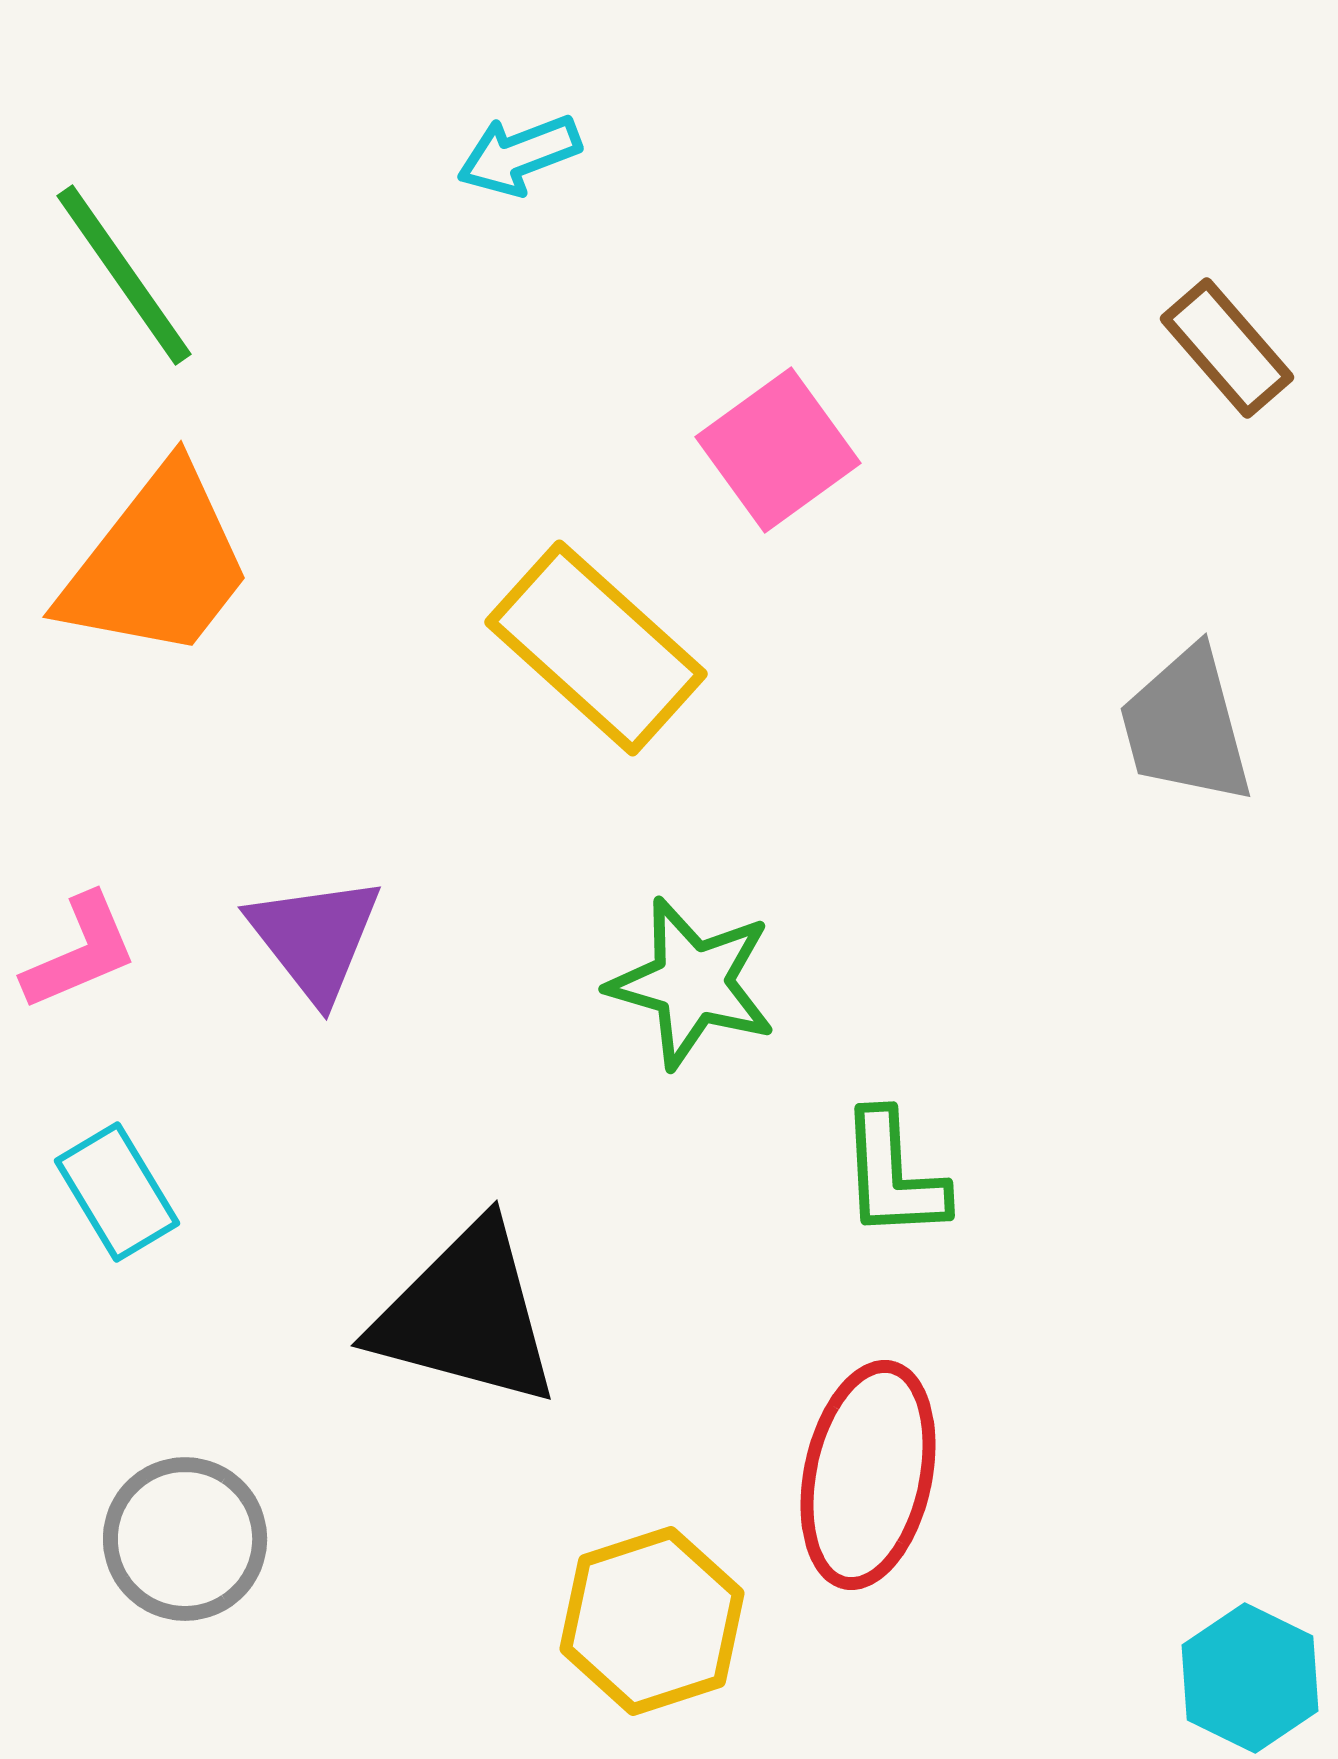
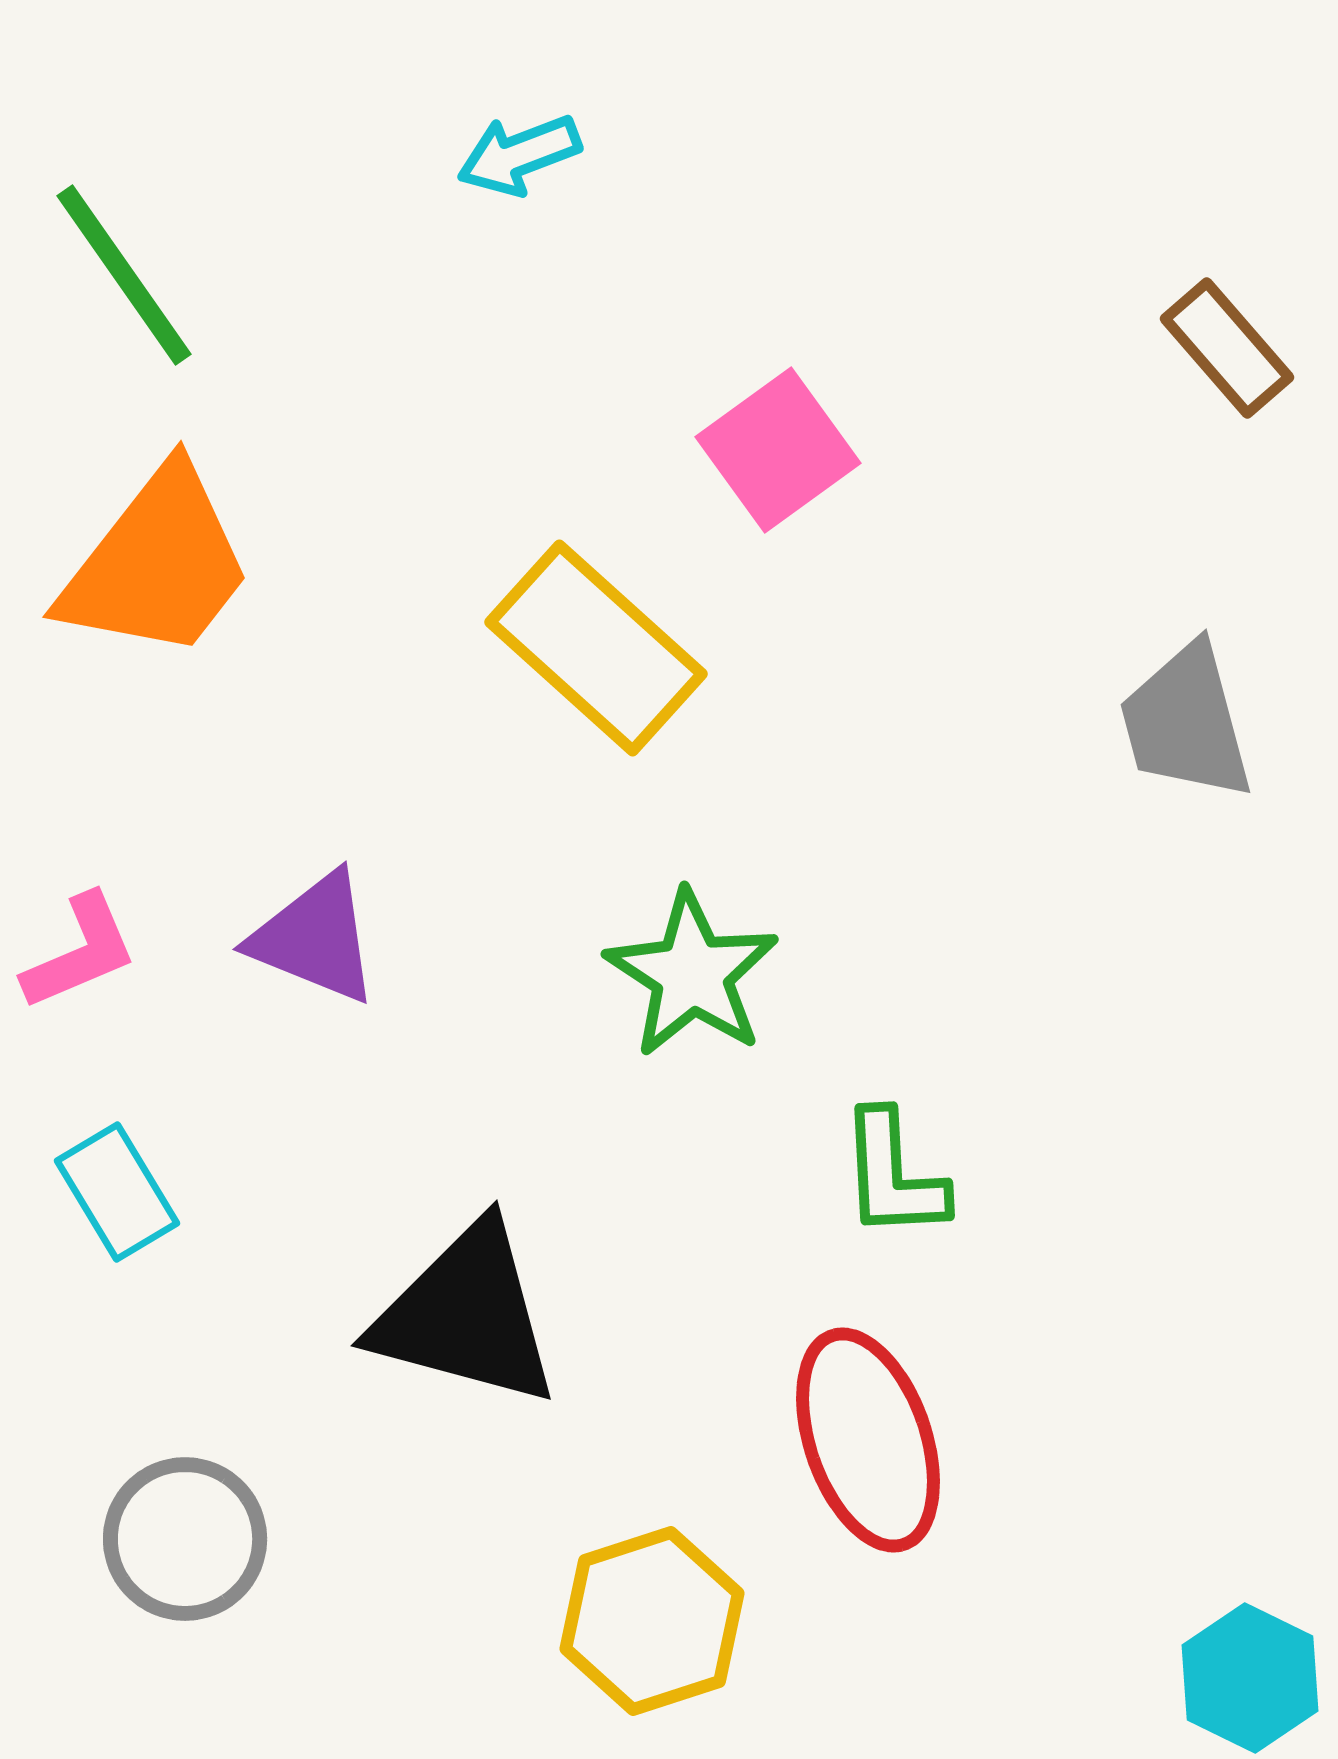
gray trapezoid: moved 4 px up
purple triangle: rotated 30 degrees counterclockwise
green star: moved 9 px up; rotated 17 degrees clockwise
red ellipse: moved 35 px up; rotated 31 degrees counterclockwise
